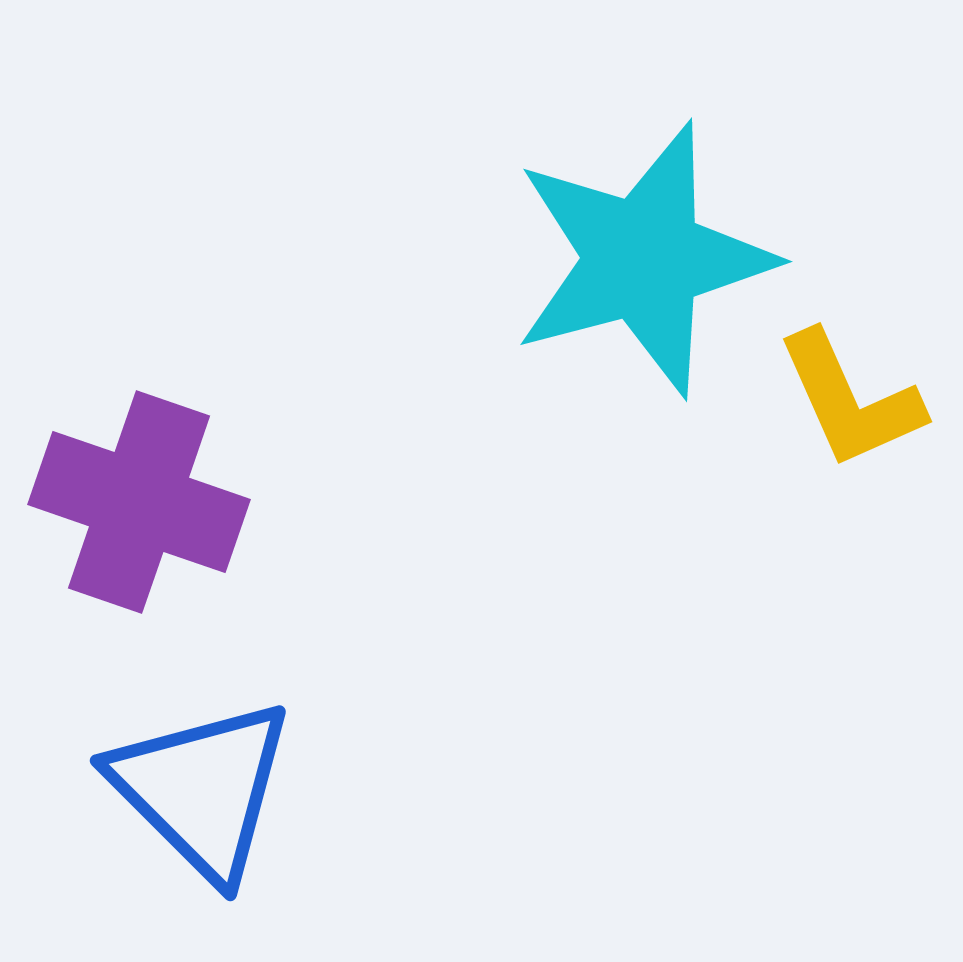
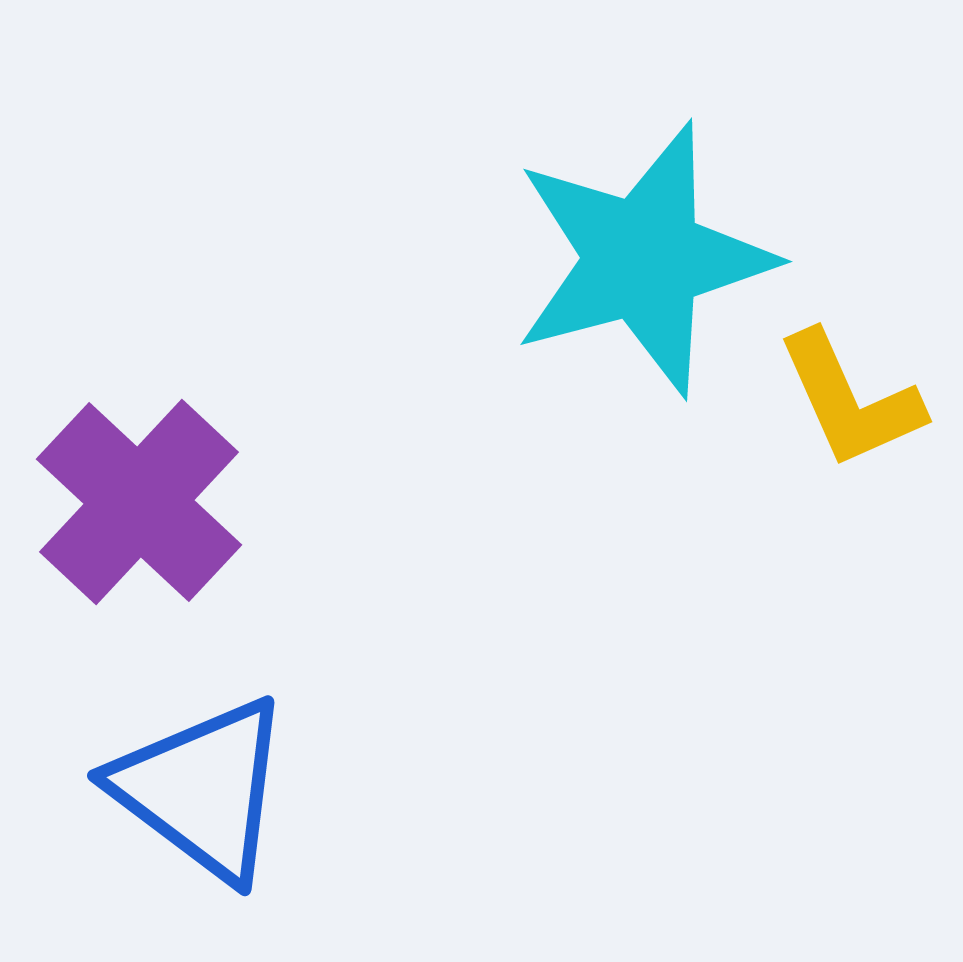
purple cross: rotated 24 degrees clockwise
blue triangle: rotated 8 degrees counterclockwise
